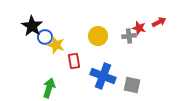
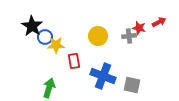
yellow star: rotated 18 degrees counterclockwise
